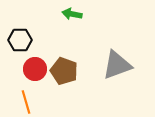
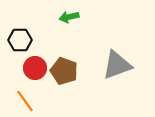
green arrow: moved 3 px left, 3 px down; rotated 24 degrees counterclockwise
red circle: moved 1 px up
orange line: moved 1 px left, 1 px up; rotated 20 degrees counterclockwise
